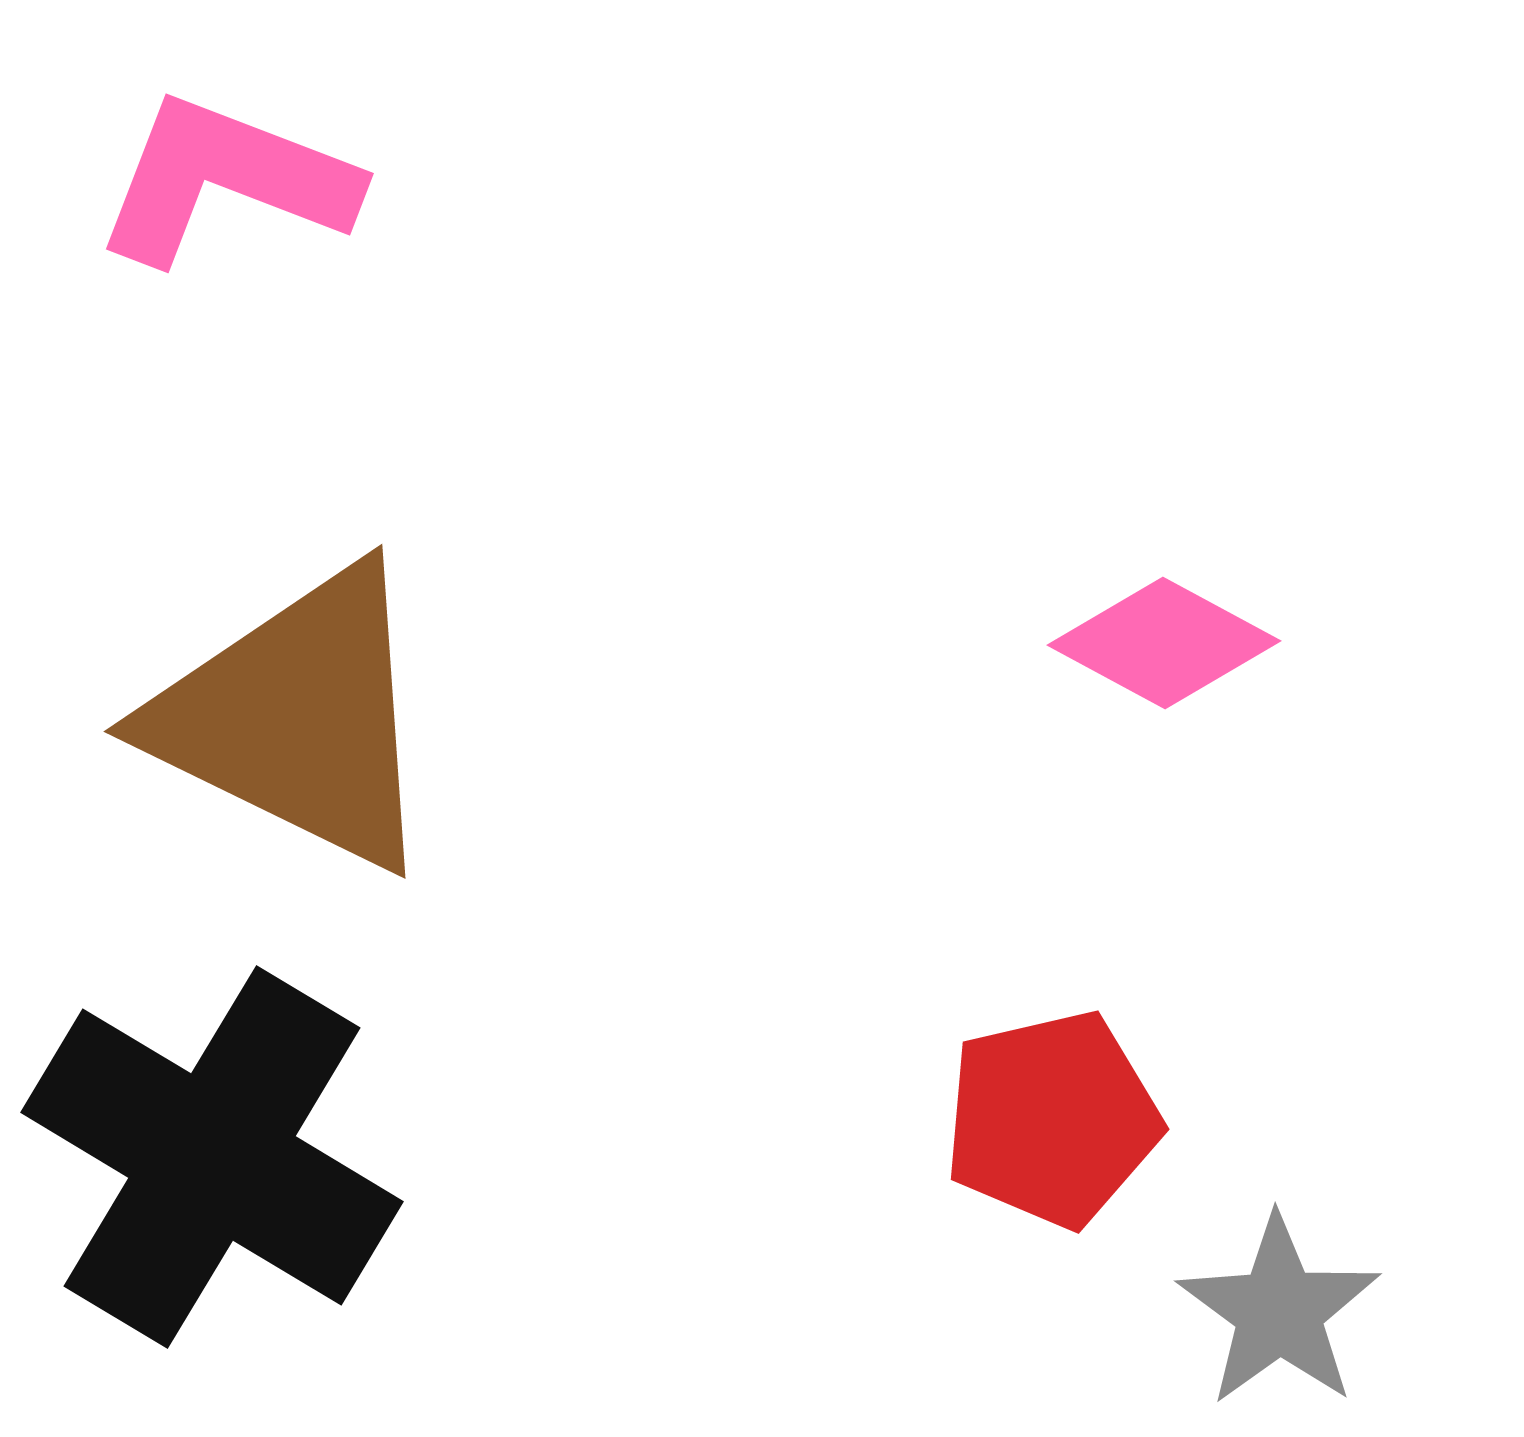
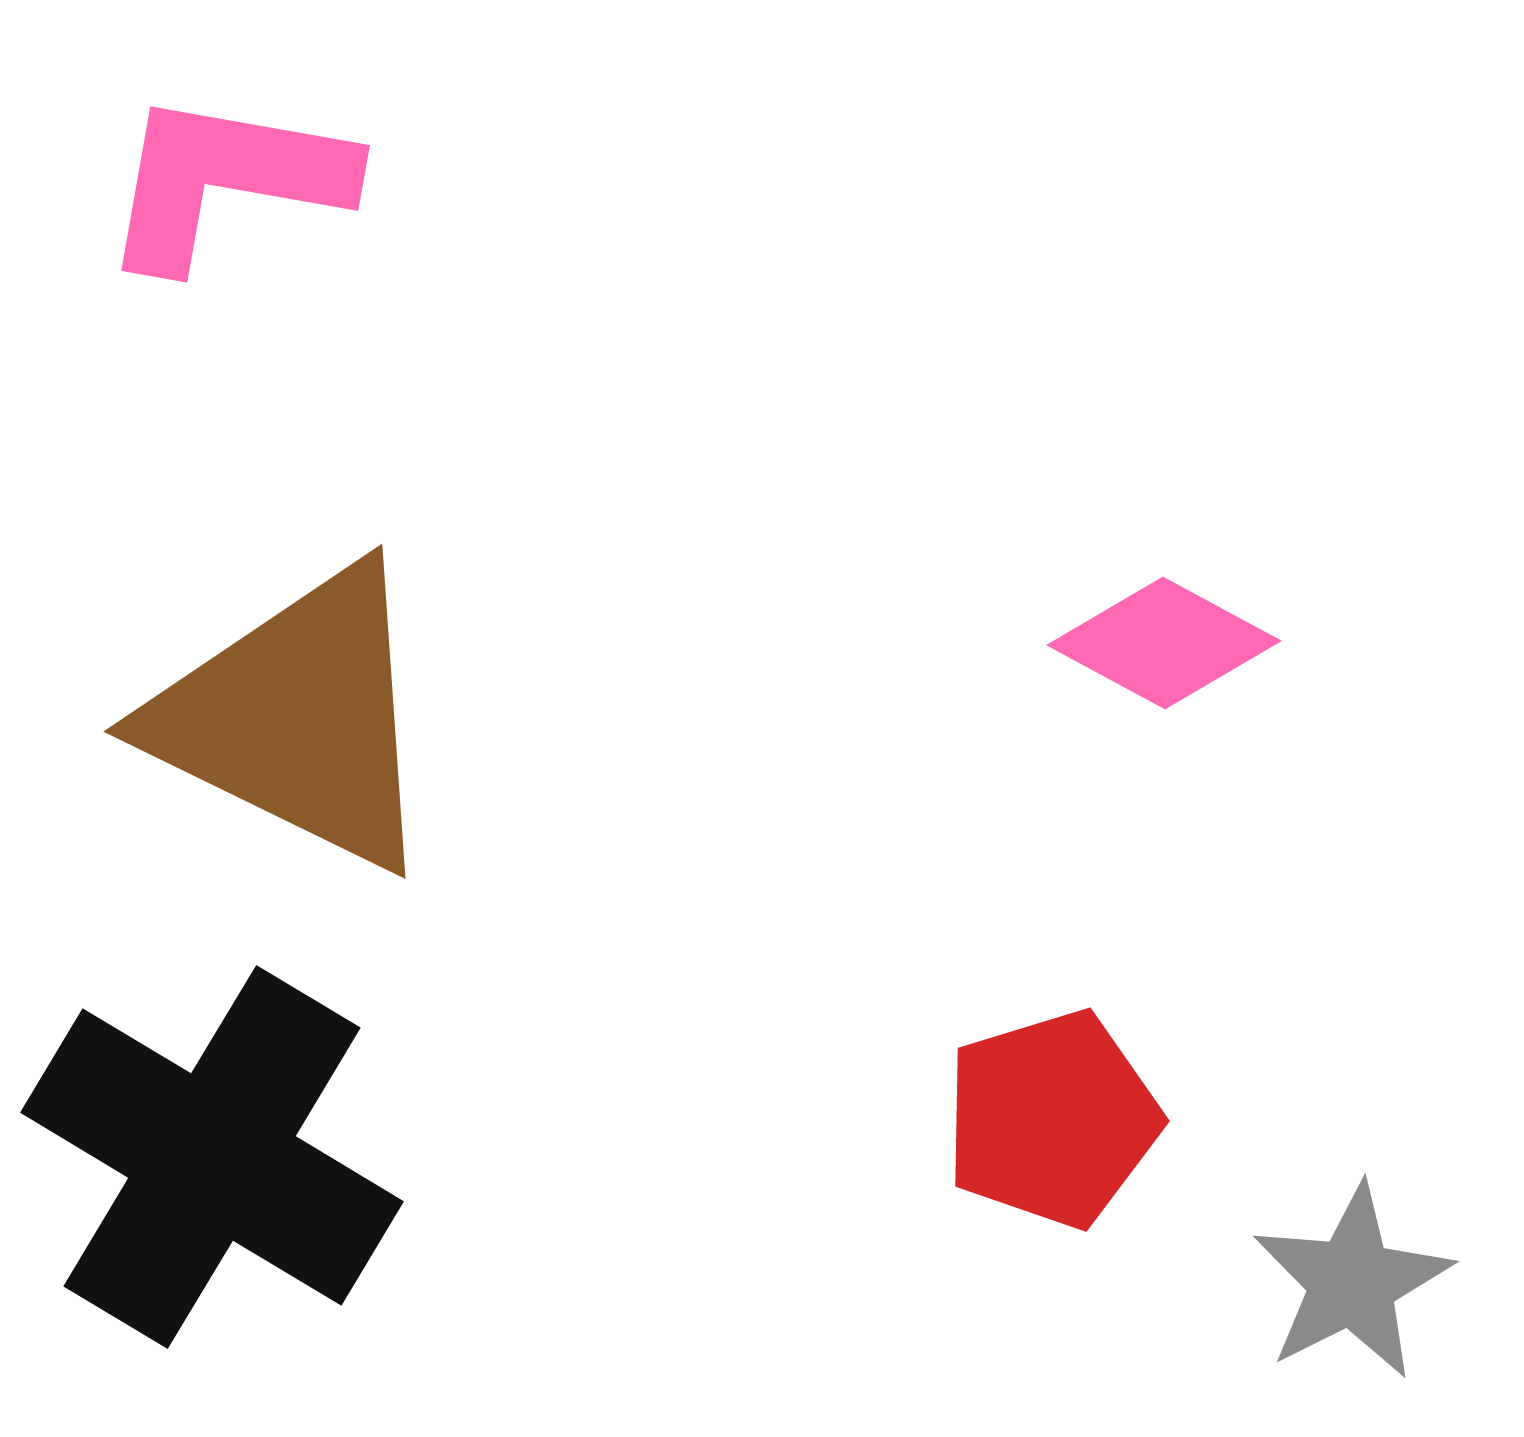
pink L-shape: rotated 11 degrees counterclockwise
red pentagon: rotated 4 degrees counterclockwise
gray star: moved 73 px right, 29 px up; rotated 9 degrees clockwise
